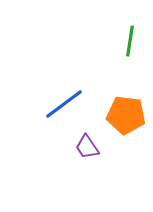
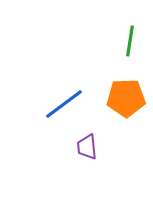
orange pentagon: moved 17 px up; rotated 9 degrees counterclockwise
purple trapezoid: rotated 28 degrees clockwise
